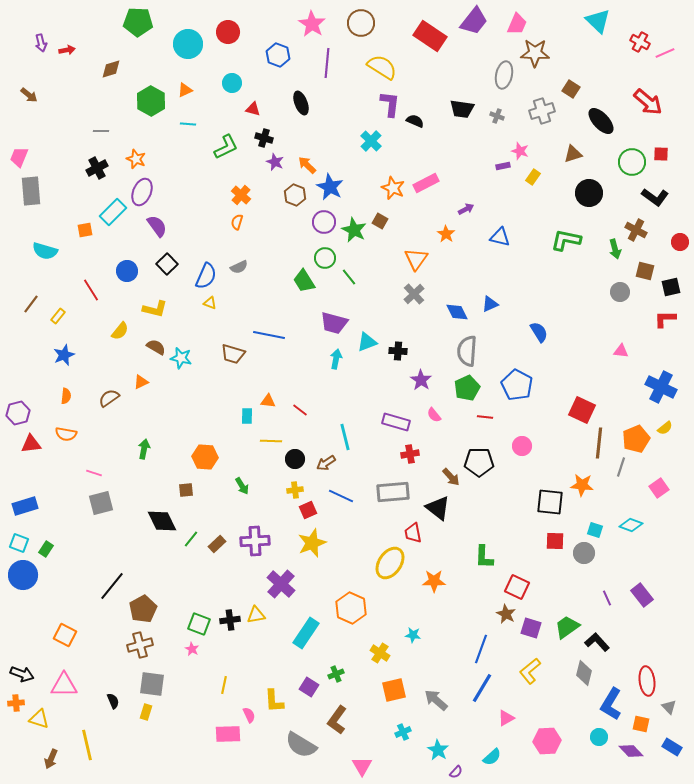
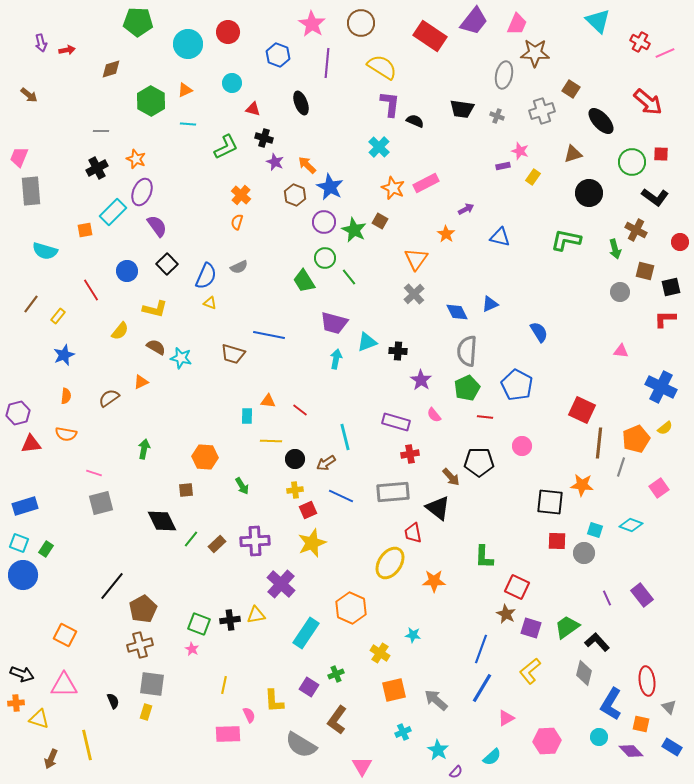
cyan cross at (371, 141): moved 8 px right, 6 px down
red square at (555, 541): moved 2 px right
